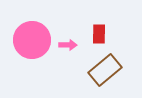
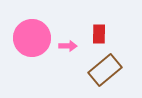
pink circle: moved 2 px up
pink arrow: moved 1 px down
